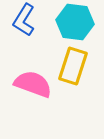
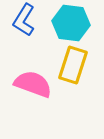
cyan hexagon: moved 4 px left, 1 px down
yellow rectangle: moved 1 px up
